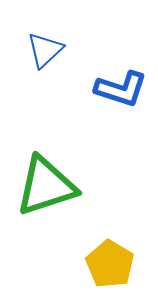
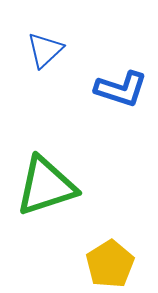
yellow pentagon: rotated 9 degrees clockwise
